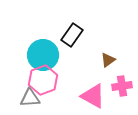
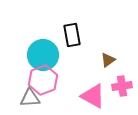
black rectangle: rotated 45 degrees counterclockwise
